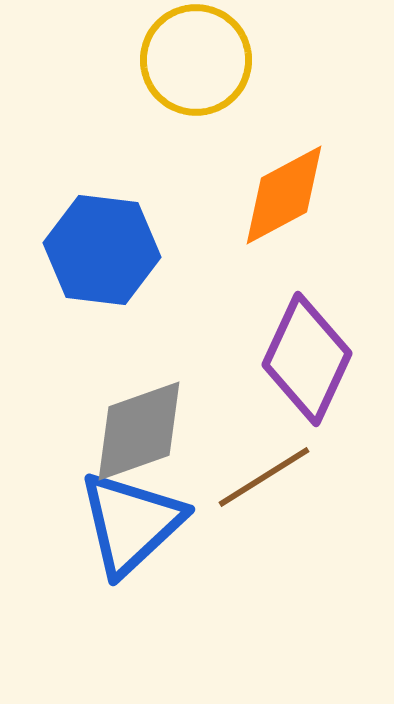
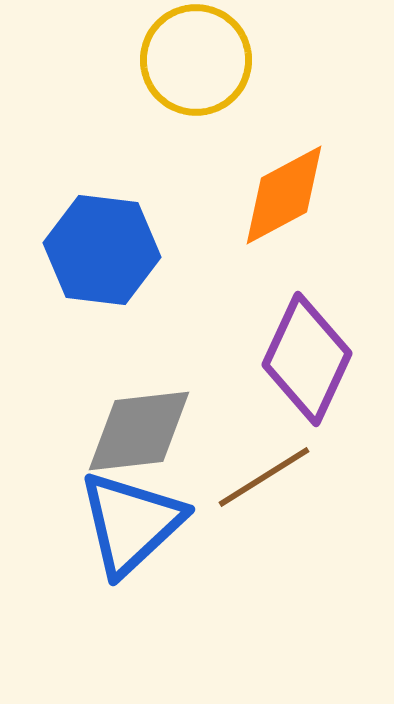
gray diamond: rotated 13 degrees clockwise
